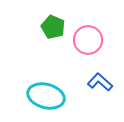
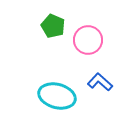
green pentagon: moved 1 px up
cyan ellipse: moved 11 px right
